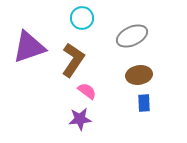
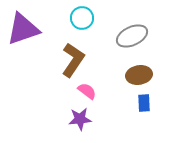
purple triangle: moved 6 px left, 18 px up
